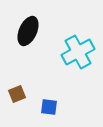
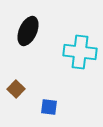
cyan cross: moved 2 px right; rotated 36 degrees clockwise
brown square: moved 1 px left, 5 px up; rotated 24 degrees counterclockwise
